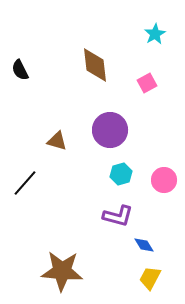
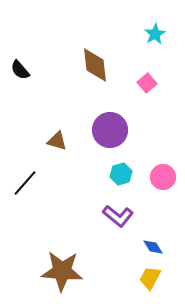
black semicircle: rotated 15 degrees counterclockwise
pink square: rotated 12 degrees counterclockwise
pink circle: moved 1 px left, 3 px up
purple L-shape: rotated 24 degrees clockwise
blue diamond: moved 9 px right, 2 px down
